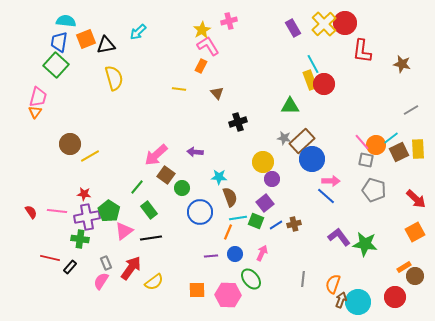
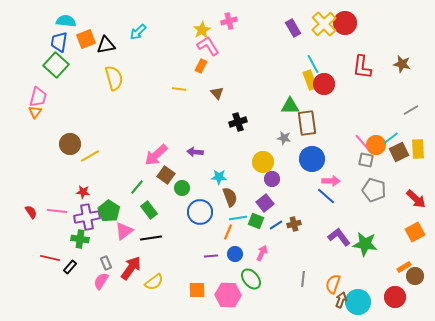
red L-shape at (362, 51): moved 16 px down
brown rectangle at (302, 141): moved 5 px right, 18 px up; rotated 55 degrees counterclockwise
red star at (84, 194): moved 1 px left, 2 px up
